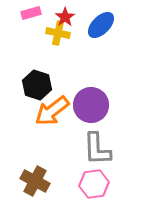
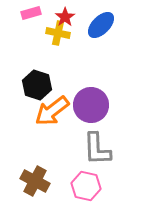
pink hexagon: moved 8 px left, 2 px down; rotated 20 degrees clockwise
